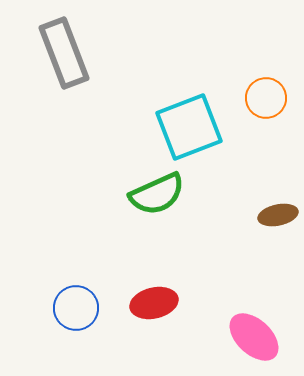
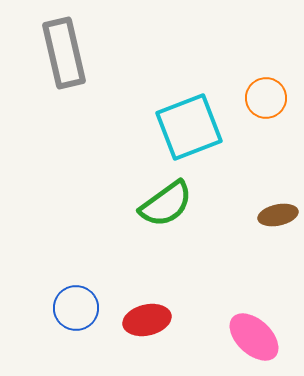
gray rectangle: rotated 8 degrees clockwise
green semicircle: moved 9 px right, 10 px down; rotated 12 degrees counterclockwise
red ellipse: moved 7 px left, 17 px down
